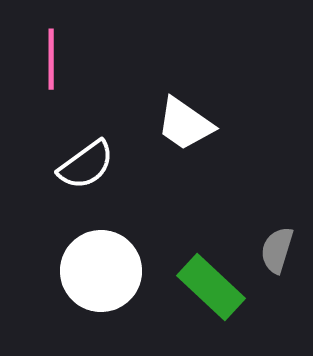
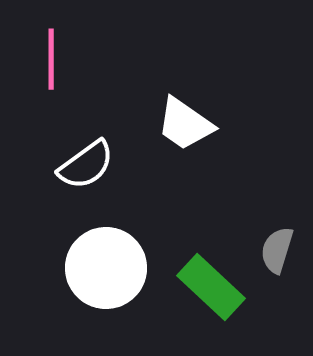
white circle: moved 5 px right, 3 px up
